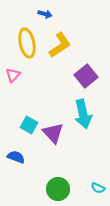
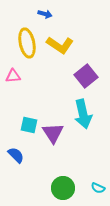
yellow L-shape: rotated 68 degrees clockwise
pink triangle: moved 1 px down; rotated 42 degrees clockwise
cyan square: rotated 18 degrees counterclockwise
purple triangle: rotated 10 degrees clockwise
blue semicircle: moved 2 px up; rotated 24 degrees clockwise
green circle: moved 5 px right, 1 px up
